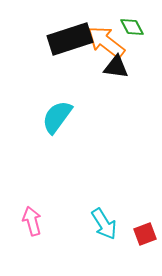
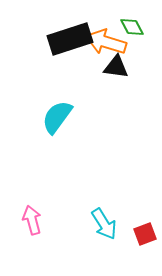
orange arrow: rotated 21 degrees counterclockwise
pink arrow: moved 1 px up
